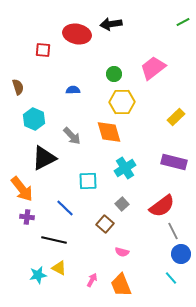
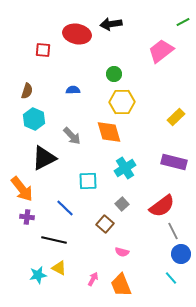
pink trapezoid: moved 8 px right, 17 px up
brown semicircle: moved 9 px right, 4 px down; rotated 35 degrees clockwise
pink arrow: moved 1 px right, 1 px up
